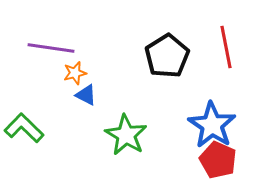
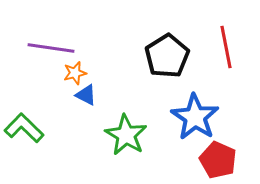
blue star: moved 17 px left, 8 px up
